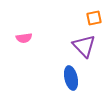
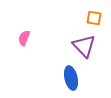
orange square: rotated 21 degrees clockwise
pink semicircle: rotated 119 degrees clockwise
